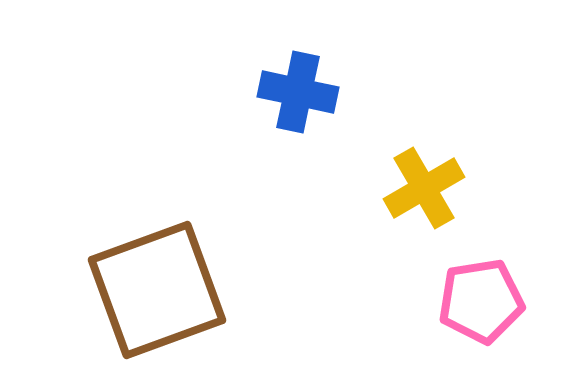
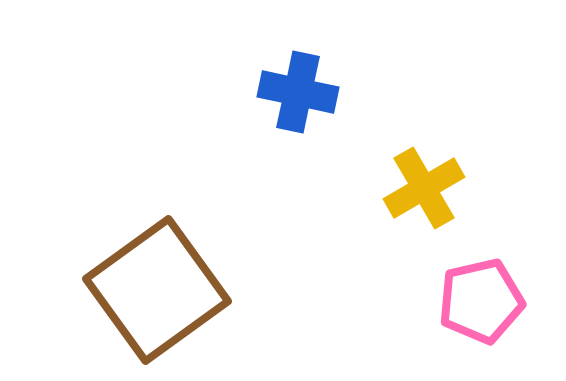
brown square: rotated 16 degrees counterclockwise
pink pentagon: rotated 4 degrees counterclockwise
